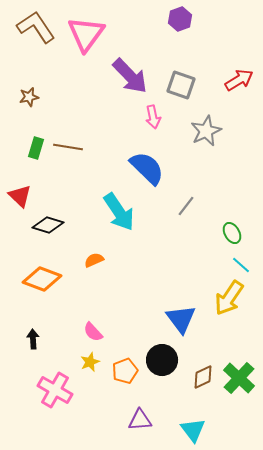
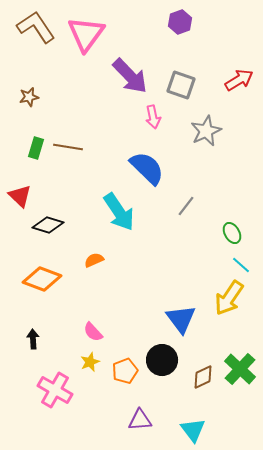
purple hexagon: moved 3 px down
green cross: moved 1 px right, 9 px up
